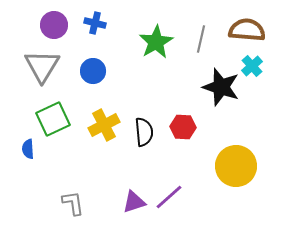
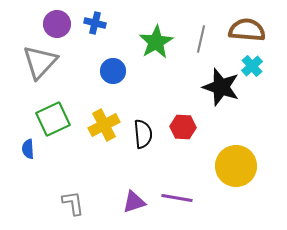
purple circle: moved 3 px right, 1 px up
gray triangle: moved 2 px left, 4 px up; rotated 12 degrees clockwise
blue circle: moved 20 px right
black semicircle: moved 1 px left, 2 px down
purple line: moved 8 px right, 1 px down; rotated 52 degrees clockwise
